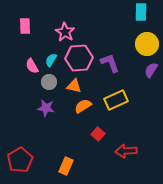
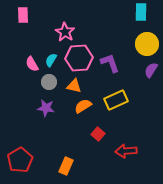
pink rectangle: moved 2 px left, 11 px up
pink semicircle: moved 2 px up
